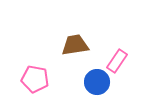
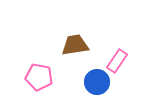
pink pentagon: moved 4 px right, 2 px up
